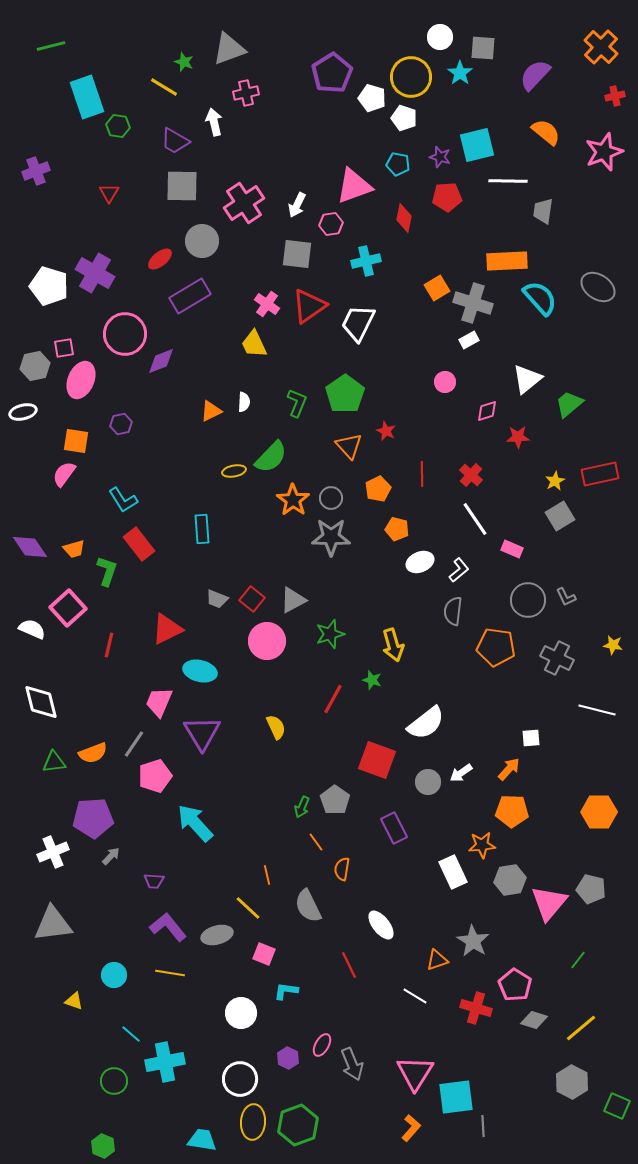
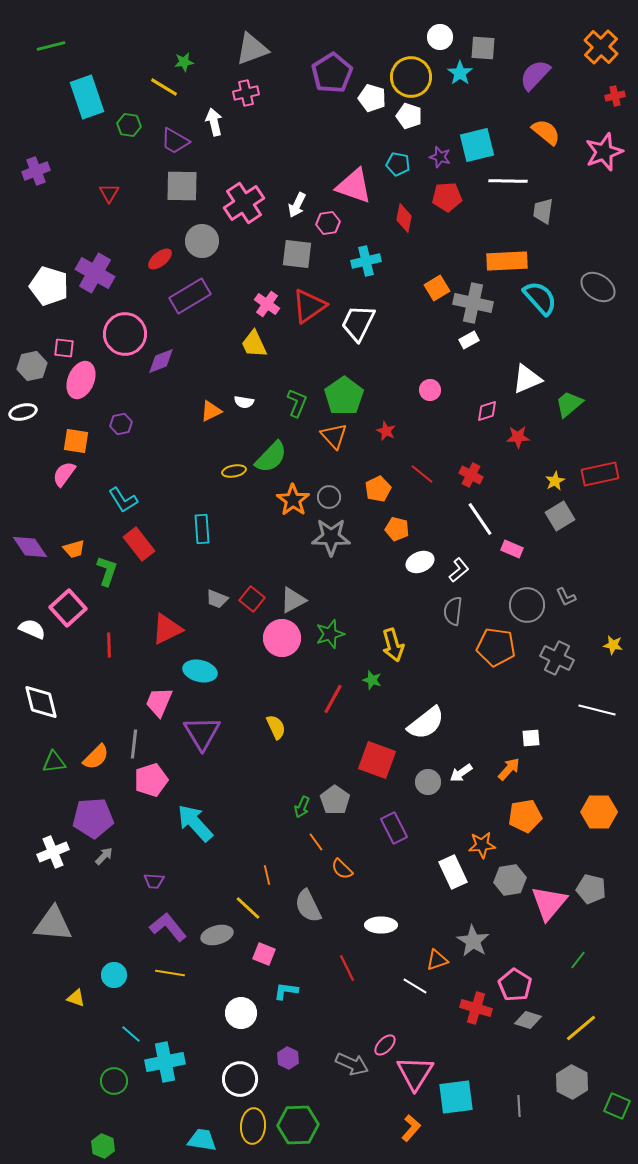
gray triangle at (229, 49): moved 23 px right
green star at (184, 62): rotated 30 degrees counterclockwise
white pentagon at (404, 118): moved 5 px right, 2 px up
green hexagon at (118, 126): moved 11 px right, 1 px up
pink triangle at (354, 186): rotated 39 degrees clockwise
pink hexagon at (331, 224): moved 3 px left, 1 px up
gray cross at (473, 303): rotated 6 degrees counterclockwise
pink square at (64, 348): rotated 15 degrees clockwise
gray hexagon at (35, 366): moved 3 px left
white triangle at (527, 379): rotated 16 degrees clockwise
pink circle at (445, 382): moved 15 px left, 8 px down
green pentagon at (345, 394): moved 1 px left, 2 px down
white semicircle at (244, 402): rotated 96 degrees clockwise
orange triangle at (349, 446): moved 15 px left, 10 px up
red line at (422, 474): rotated 50 degrees counterclockwise
red cross at (471, 475): rotated 15 degrees counterclockwise
gray circle at (331, 498): moved 2 px left, 1 px up
white line at (475, 519): moved 5 px right
gray circle at (528, 600): moved 1 px left, 5 px down
pink circle at (267, 641): moved 15 px right, 3 px up
red line at (109, 645): rotated 15 degrees counterclockwise
gray line at (134, 744): rotated 28 degrees counterclockwise
orange semicircle at (93, 753): moved 3 px right, 4 px down; rotated 24 degrees counterclockwise
pink pentagon at (155, 776): moved 4 px left, 4 px down
orange pentagon at (512, 811): moved 13 px right, 5 px down; rotated 12 degrees counterclockwise
gray arrow at (111, 856): moved 7 px left
orange semicircle at (342, 869): rotated 55 degrees counterclockwise
gray triangle at (53, 924): rotated 12 degrees clockwise
white ellipse at (381, 925): rotated 52 degrees counterclockwise
red line at (349, 965): moved 2 px left, 3 px down
white line at (415, 996): moved 10 px up
yellow triangle at (74, 1001): moved 2 px right, 3 px up
gray diamond at (534, 1020): moved 6 px left
pink ellipse at (322, 1045): moved 63 px right; rotated 15 degrees clockwise
gray arrow at (352, 1064): rotated 44 degrees counterclockwise
yellow ellipse at (253, 1122): moved 4 px down
green hexagon at (298, 1125): rotated 18 degrees clockwise
gray line at (483, 1126): moved 36 px right, 20 px up
